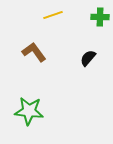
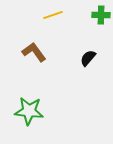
green cross: moved 1 px right, 2 px up
